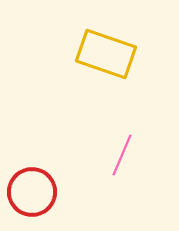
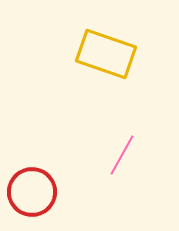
pink line: rotated 6 degrees clockwise
